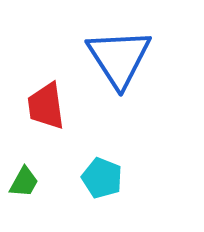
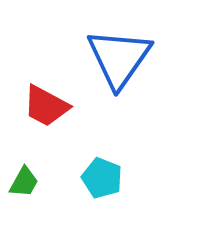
blue triangle: rotated 8 degrees clockwise
red trapezoid: rotated 54 degrees counterclockwise
